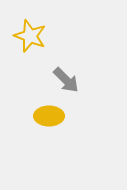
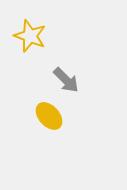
yellow ellipse: rotated 48 degrees clockwise
